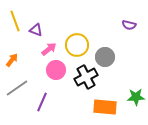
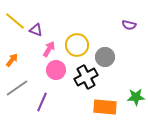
yellow line: rotated 30 degrees counterclockwise
pink arrow: rotated 21 degrees counterclockwise
